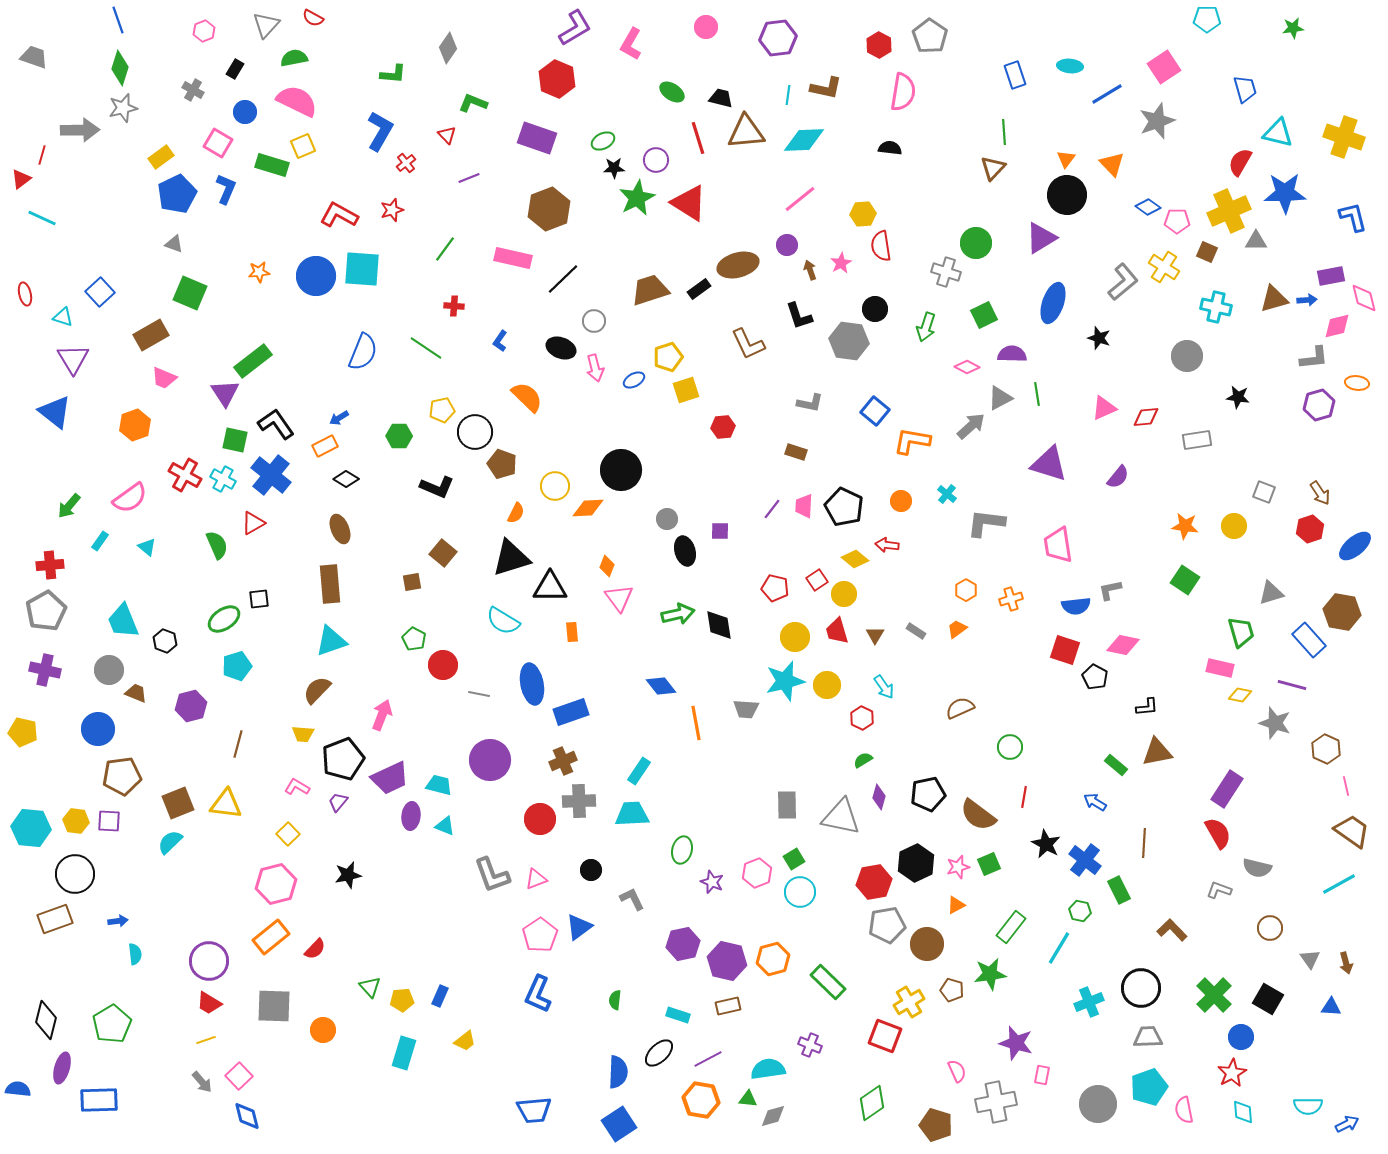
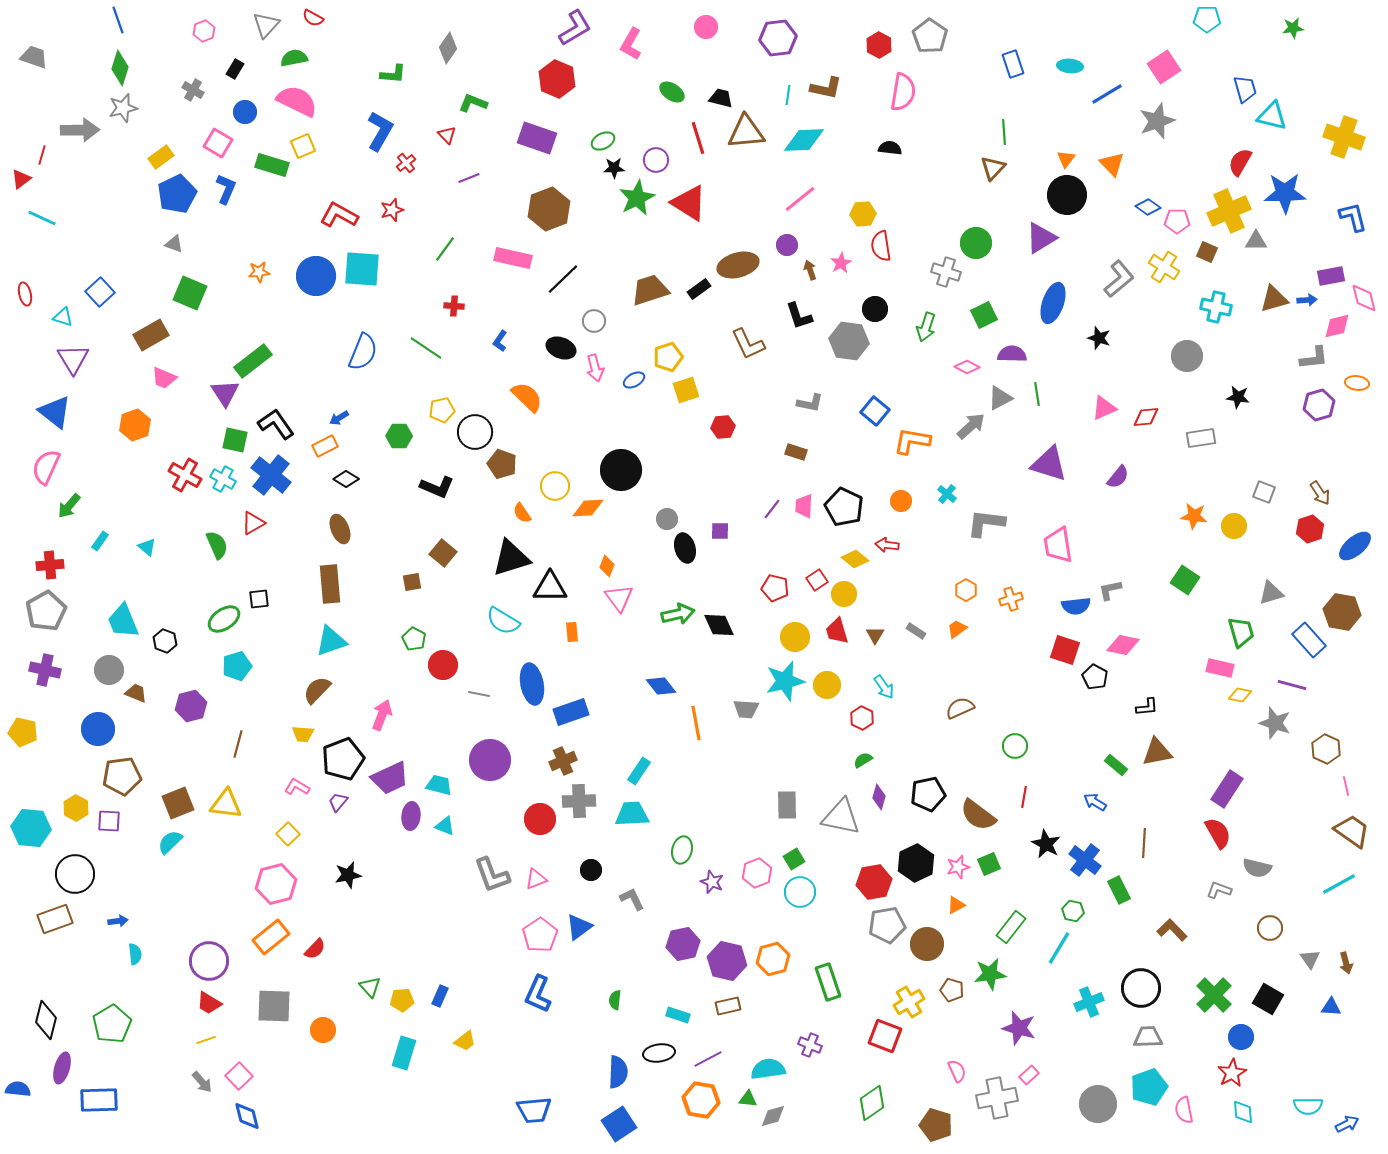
blue rectangle at (1015, 75): moved 2 px left, 11 px up
cyan triangle at (1278, 133): moved 6 px left, 17 px up
gray L-shape at (1123, 282): moved 4 px left, 3 px up
gray rectangle at (1197, 440): moved 4 px right, 2 px up
pink semicircle at (130, 498): moved 84 px left, 31 px up; rotated 150 degrees clockwise
orange semicircle at (516, 513): moved 6 px right; rotated 120 degrees clockwise
orange star at (1185, 526): moved 9 px right, 10 px up
black ellipse at (685, 551): moved 3 px up
black diamond at (719, 625): rotated 16 degrees counterclockwise
green circle at (1010, 747): moved 5 px right, 1 px up
yellow hexagon at (76, 821): moved 13 px up; rotated 20 degrees clockwise
green hexagon at (1080, 911): moved 7 px left
green rectangle at (828, 982): rotated 27 degrees clockwise
purple star at (1016, 1043): moved 3 px right, 15 px up
black ellipse at (659, 1053): rotated 36 degrees clockwise
pink rectangle at (1042, 1075): moved 13 px left; rotated 36 degrees clockwise
gray cross at (996, 1102): moved 1 px right, 4 px up
